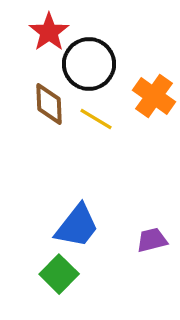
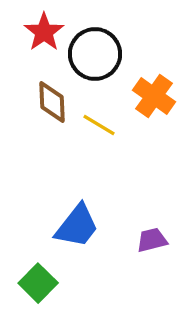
red star: moved 5 px left
black circle: moved 6 px right, 10 px up
brown diamond: moved 3 px right, 2 px up
yellow line: moved 3 px right, 6 px down
green square: moved 21 px left, 9 px down
